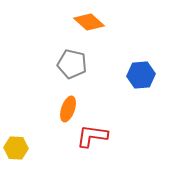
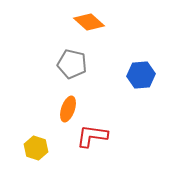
yellow hexagon: moved 20 px right; rotated 15 degrees clockwise
